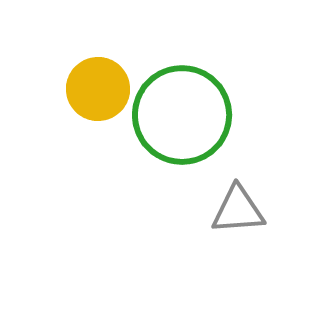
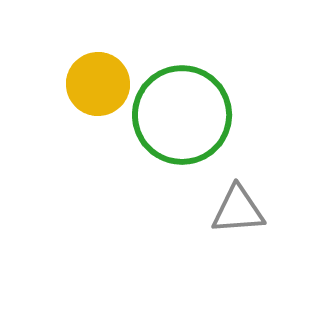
yellow circle: moved 5 px up
